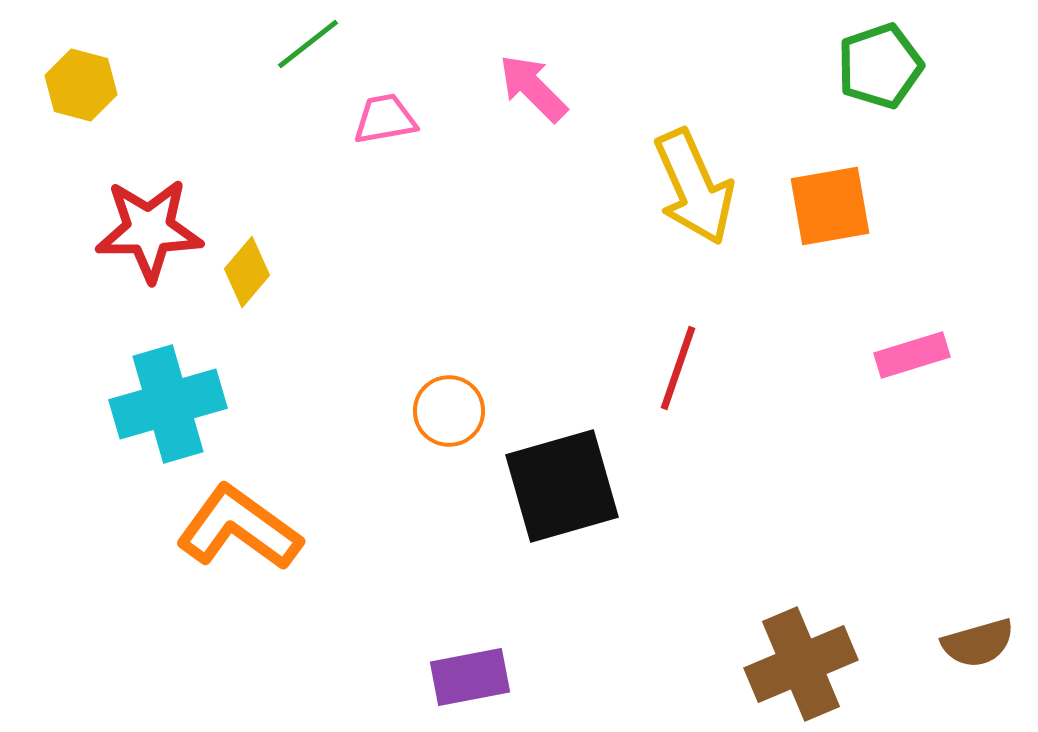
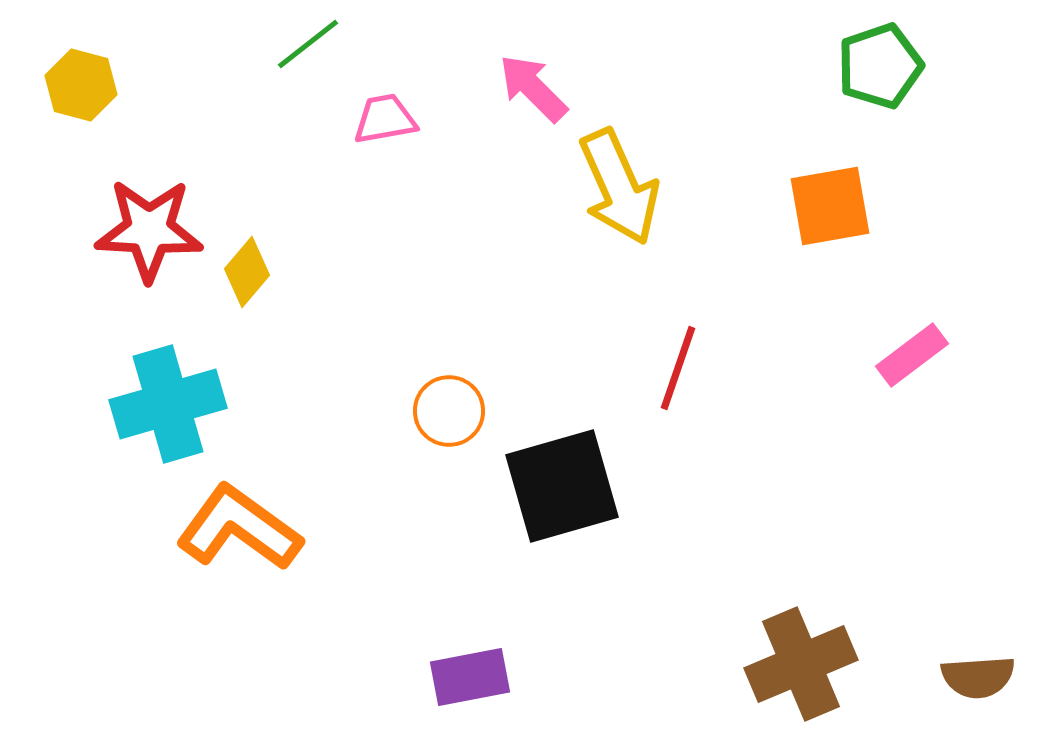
yellow arrow: moved 75 px left
red star: rotated 4 degrees clockwise
pink rectangle: rotated 20 degrees counterclockwise
brown semicircle: moved 34 px down; rotated 12 degrees clockwise
